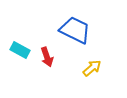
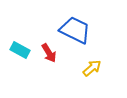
red arrow: moved 2 px right, 4 px up; rotated 12 degrees counterclockwise
